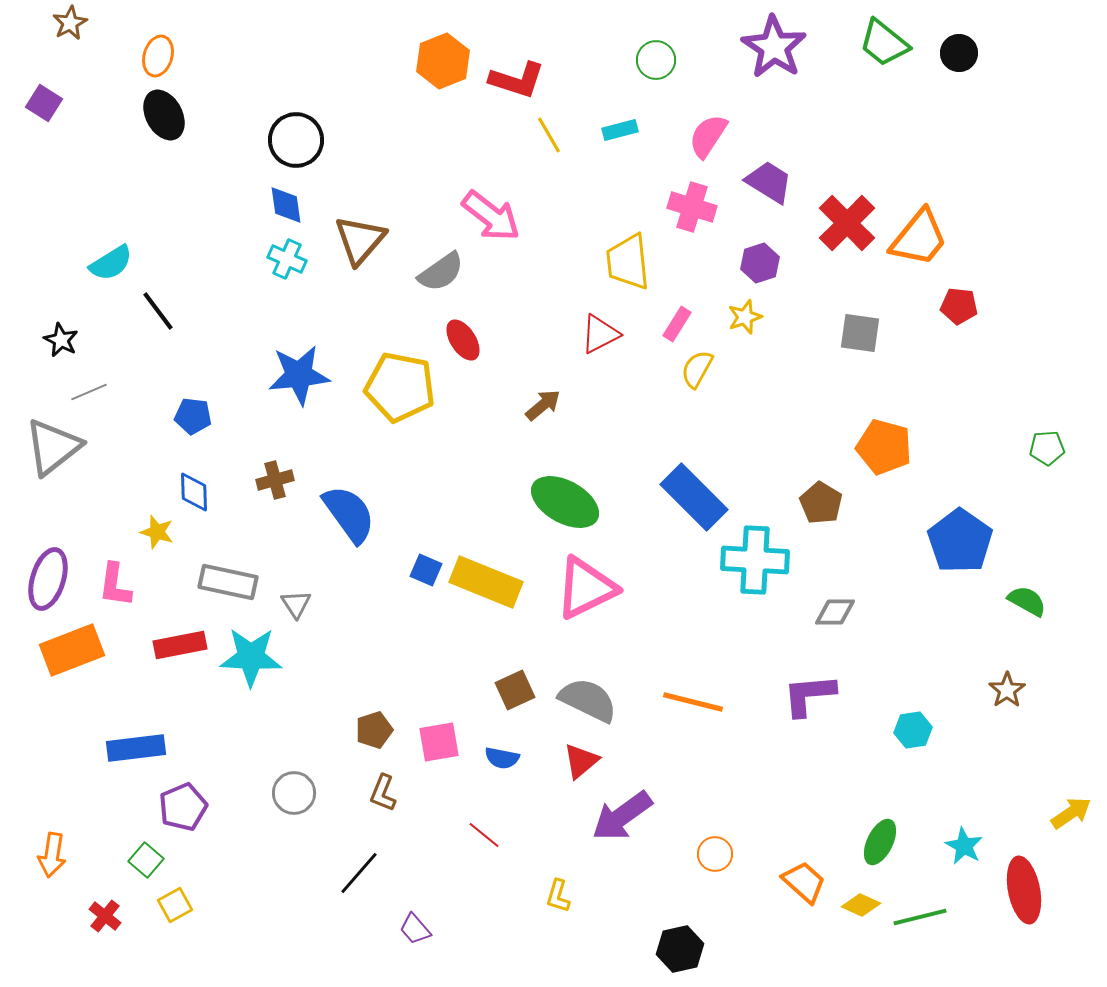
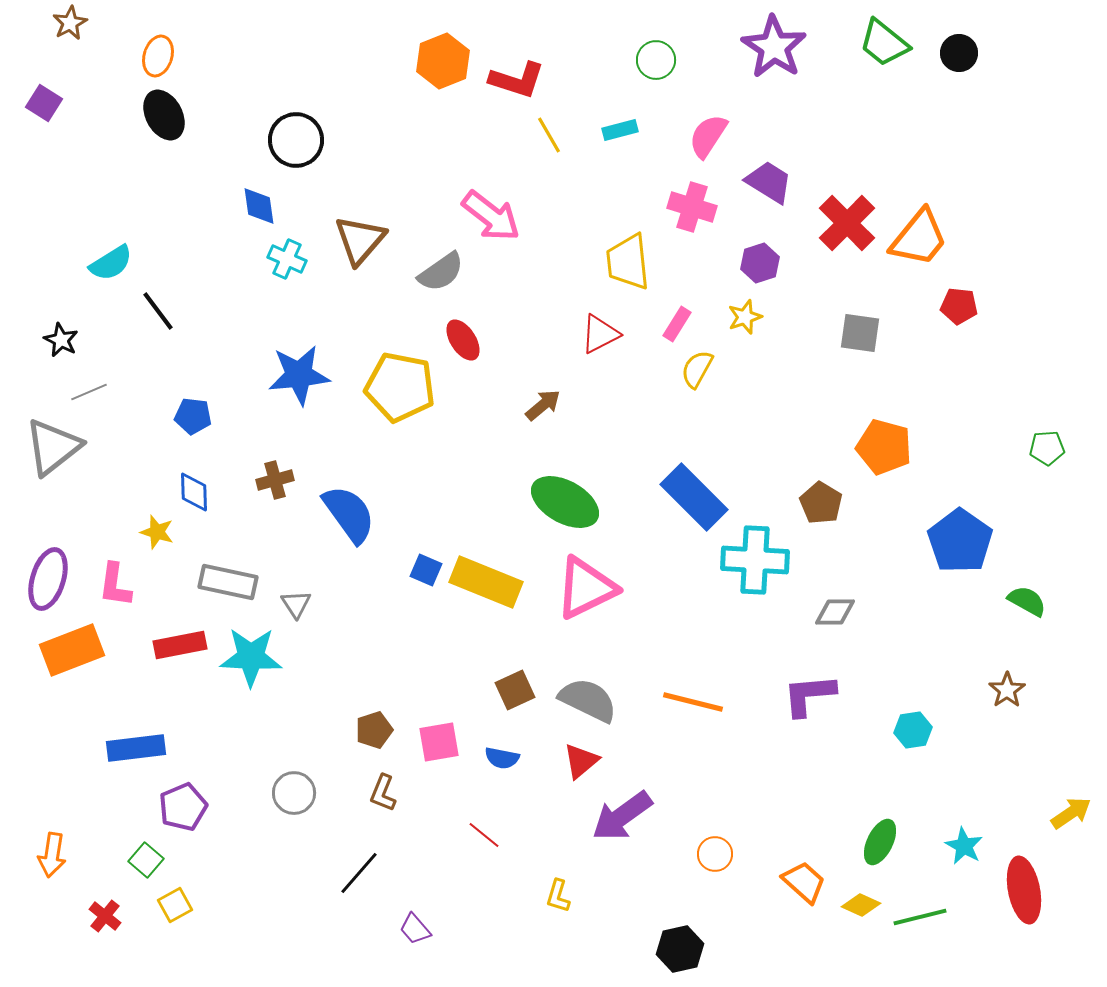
blue diamond at (286, 205): moved 27 px left, 1 px down
